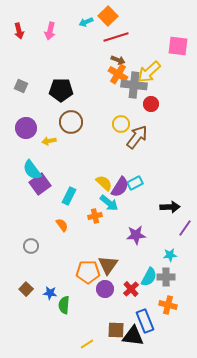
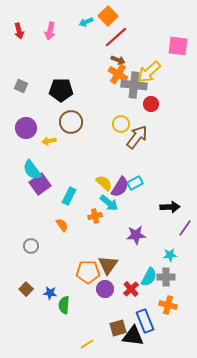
red line at (116, 37): rotated 25 degrees counterclockwise
brown square at (116, 330): moved 2 px right, 2 px up; rotated 18 degrees counterclockwise
